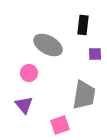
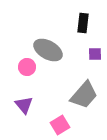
black rectangle: moved 2 px up
gray ellipse: moved 5 px down
pink circle: moved 2 px left, 6 px up
gray trapezoid: rotated 32 degrees clockwise
pink square: rotated 12 degrees counterclockwise
